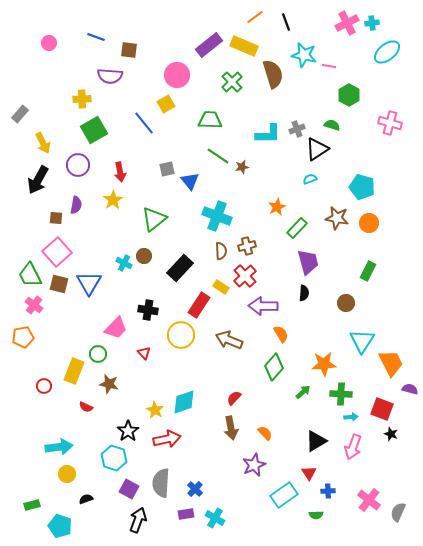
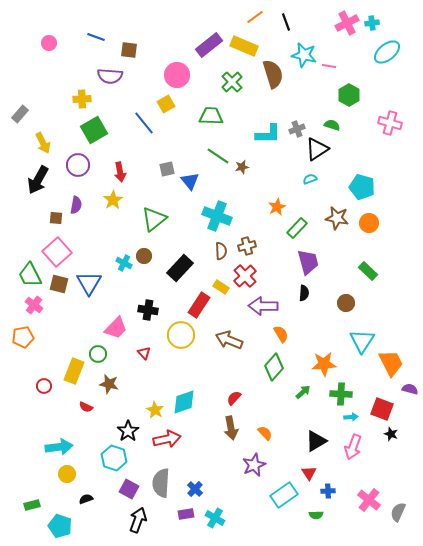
green trapezoid at (210, 120): moved 1 px right, 4 px up
green rectangle at (368, 271): rotated 72 degrees counterclockwise
